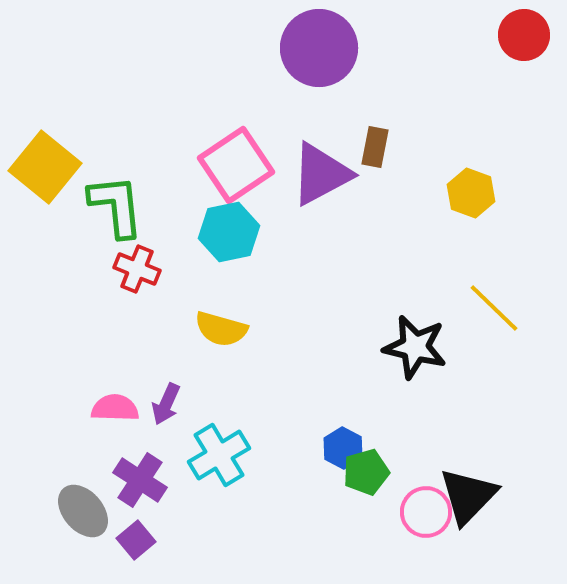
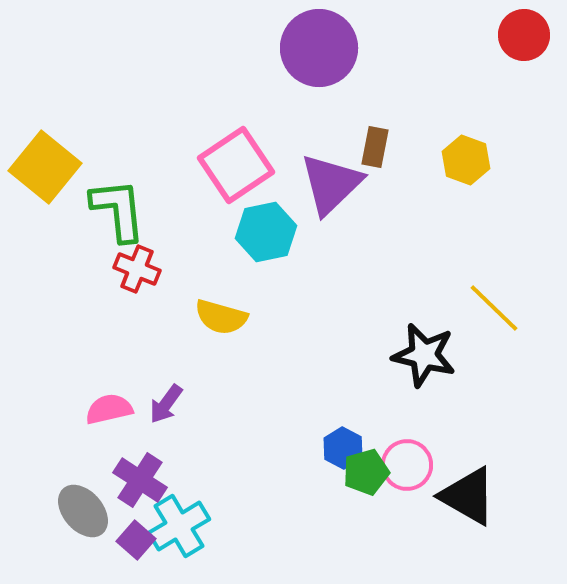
purple triangle: moved 10 px right, 10 px down; rotated 16 degrees counterclockwise
yellow hexagon: moved 5 px left, 33 px up
green L-shape: moved 2 px right, 4 px down
cyan hexagon: moved 37 px right
yellow semicircle: moved 12 px up
black star: moved 9 px right, 8 px down
purple arrow: rotated 12 degrees clockwise
pink semicircle: moved 6 px left, 1 px down; rotated 15 degrees counterclockwise
cyan cross: moved 40 px left, 71 px down
black triangle: rotated 44 degrees counterclockwise
pink circle: moved 19 px left, 47 px up
purple square: rotated 9 degrees counterclockwise
